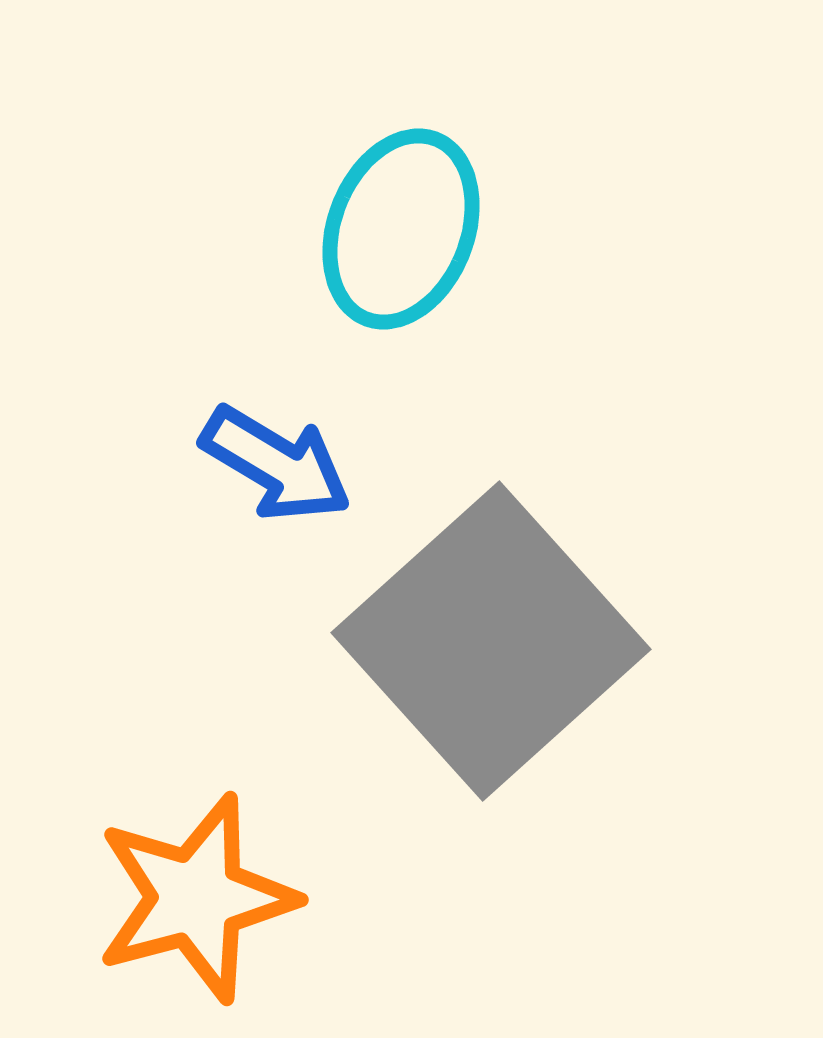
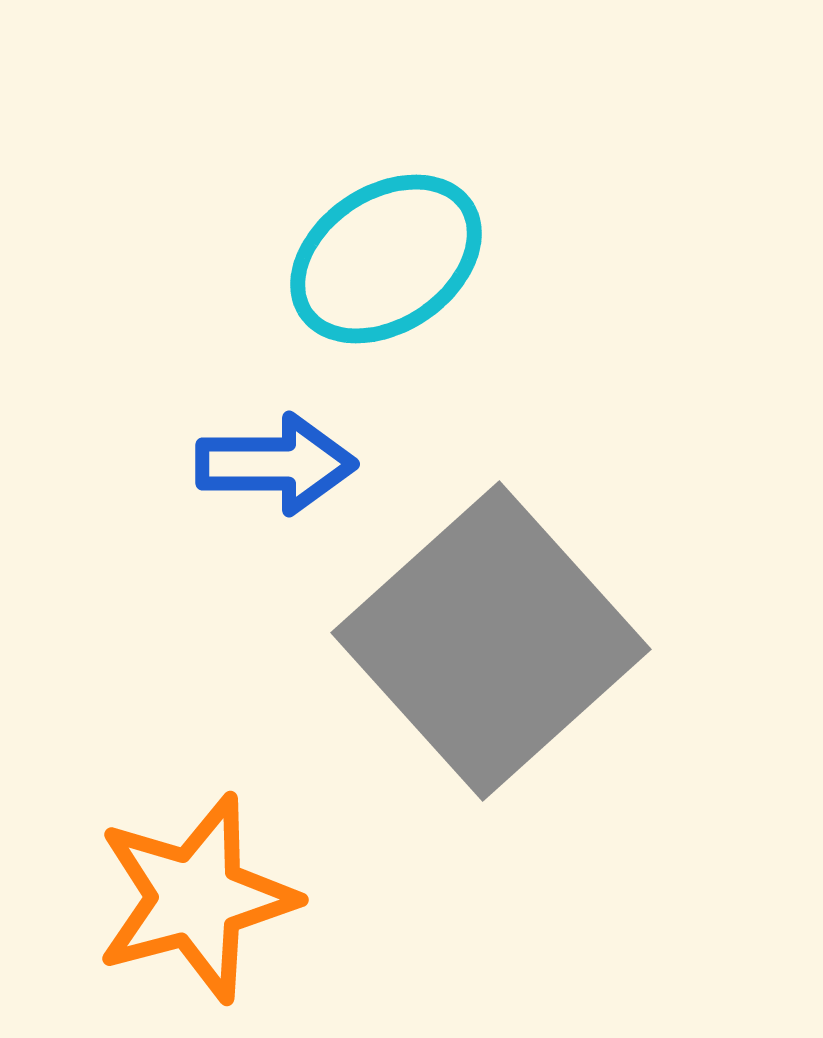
cyan ellipse: moved 15 px left, 30 px down; rotated 35 degrees clockwise
blue arrow: rotated 31 degrees counterclockwise
